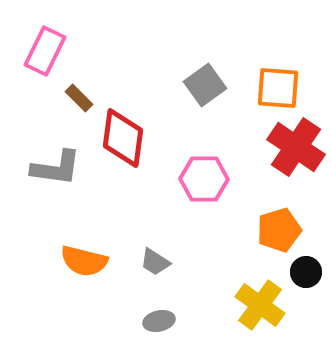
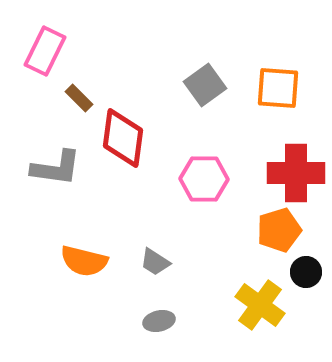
red cross: moved 26 px down; rotated 34 degrees counterclockwise
